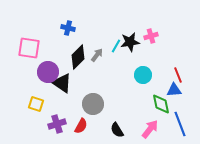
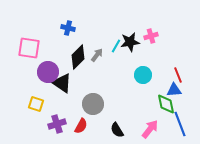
green diamond: moved 5 px right
